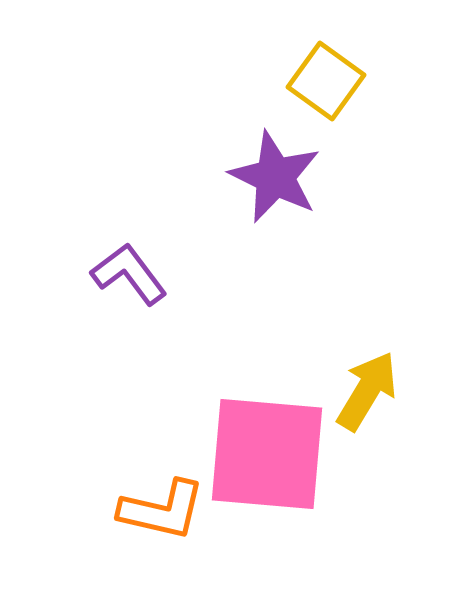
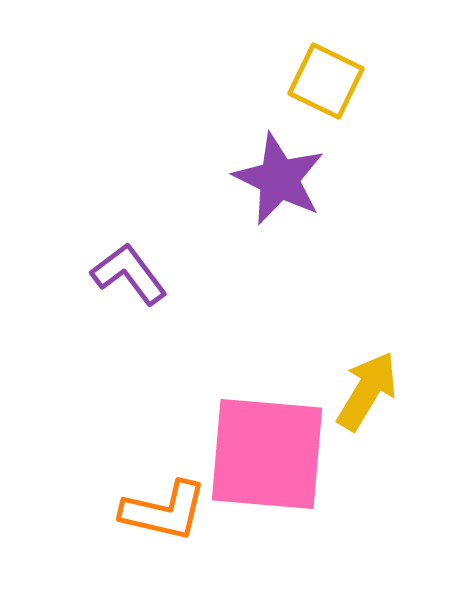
yellow square: rotated 10 degrees counterclockwise
purple star: moved 4 px right, 2 px down
orange L-shape: moved 2 px right, 1 px down
